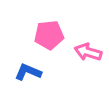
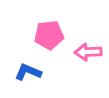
pink arrow: rotated 20 degrees counterclockwise
